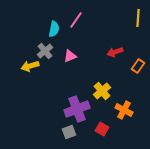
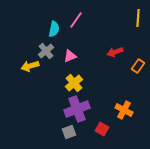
gray cross: moved 1 px right
yellow cross: moved 28 px left, 8 px up
